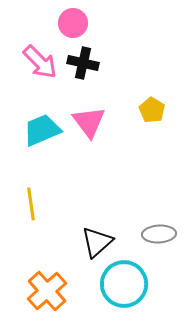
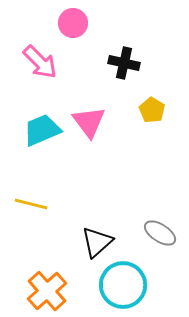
black cross: moved 41 px right
yellow line: rotated 68 degrees counterclockwise
gray ellipse: moved 1 px right, 1 px up; rotated 36 degrees clockwise
cyan circle: moved 1 px left, 1 px down
